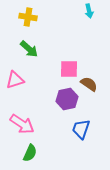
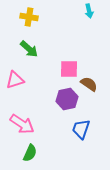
yellow cross: moved 1 px right
